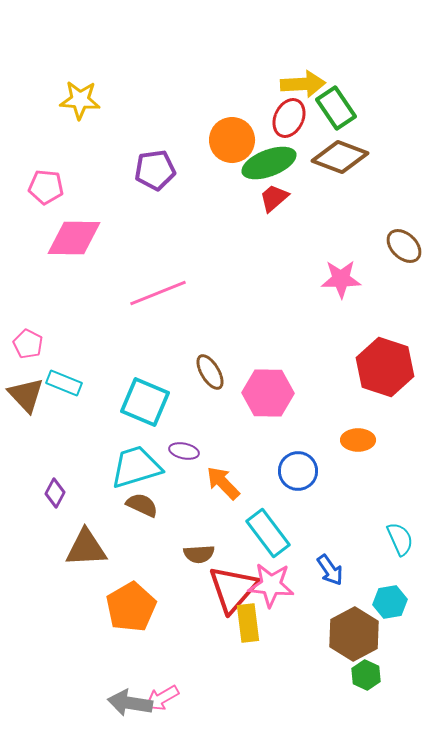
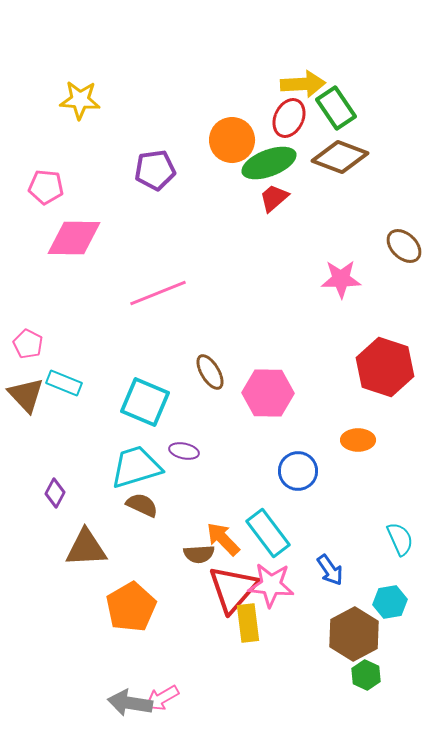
orange arrow at (223, 483): moved 56 px down
